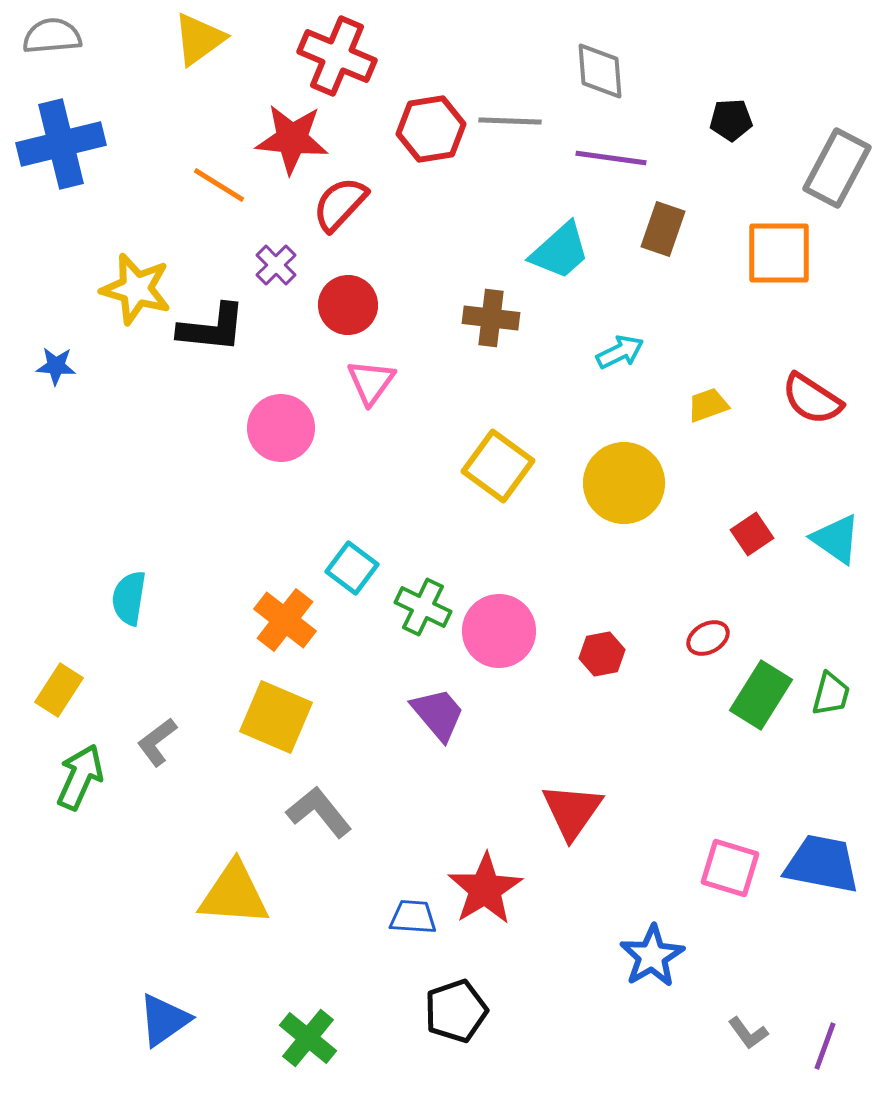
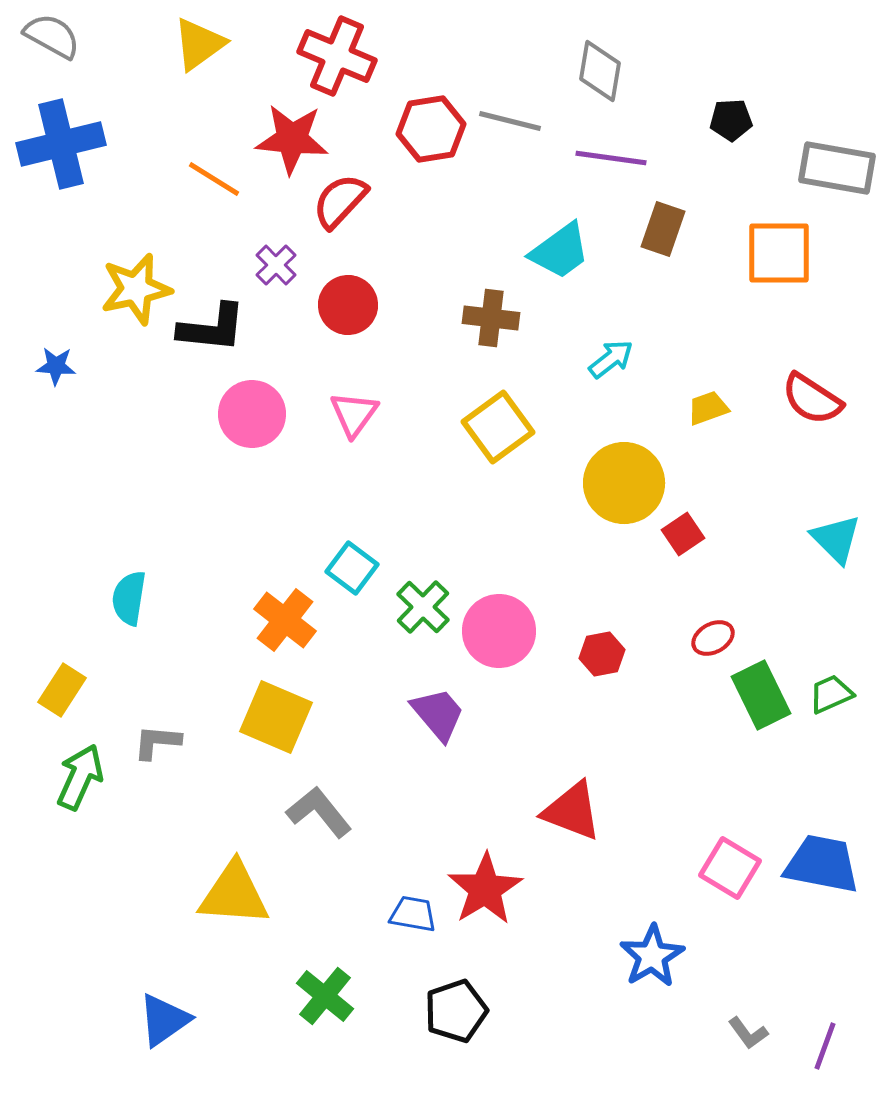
gray semicircle at (52, 36): rotated 34 degrees clockwise
yellow triangle at (199, 39): moved 5 px down
gray diamond at (600, 71): rotated 14 degrees clockwise
gray line at (510, 121): rotated 12 degrees clockwise
gray rectangle at (837, 168): rotated 72 degrees clockwise
orange line at (219, 185): moved 5 px left, 6 px up
red semicircle at (340, 204): moved 3 px up
cyan trapezoid at (560, 251): rotated 6 degrees clockwise
yellow star at (136, 289): rotated 28 degrees counterclockwise
cyan arrow at (620, 352): moved 9 px left, 7 px down; rotated 12 degrees counterclockwise
pink triangle at (371, 382): moved 17 px left, 32 px down
yellow trapezoid at (708, 405): moved 3 px down
pink circle at (281, 428): moved 29 px left, 14 px up
yellow square at (498, 466): moved 39 px up; rotated 18 degrees clockwise
red square at (752, 534): moved 69 px left
cyan triangle at (836, 539): rotated 10 degrees clockwise
green cross at (423, 607): rotated 18 degrees clockwise
red ellipse at (708, 638): moved 5 px right
yellow rectangle at (59, 690): moved 3 px right
green trapezoid at (831, 694): rotated 129 degrees counterclockwise
green rectangle at (761, 695): rotated 58 degrees counterclockwise
gray L-shape at (157, 742): rotated 42 degrees clockwise
red triangle at (572, 811): rotated 44 degrees counterclockwise
pink square at (730, 868): rotated 14 degrees clockwise
blue trapezoid at (413, 917): moved 3 px up; rotated 6 degrees clockwise
green cross at (308, 1038): moved 17 px right, 42 px up
